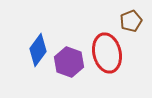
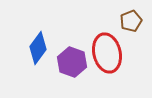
blue diamond: moved 2 px up
purple hexagon: moved 3 px right
